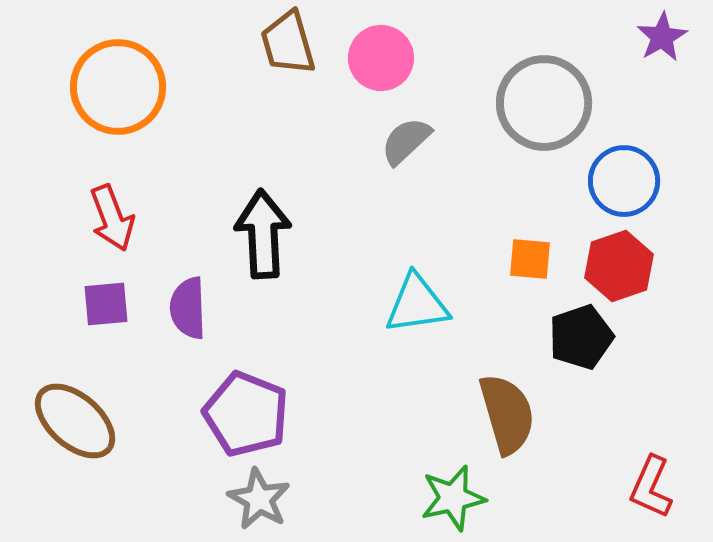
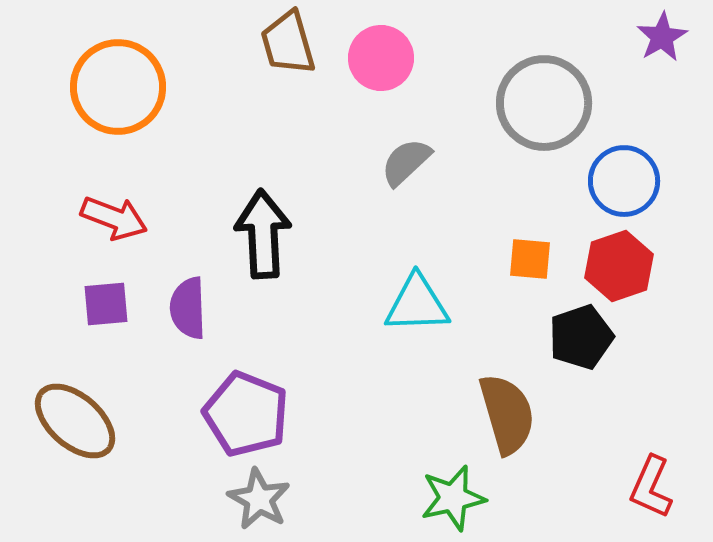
gray semicircle: moved 21 px down
red arrow: moved 2 px right; rotated 48 degrees counterclockwise
cyan triangle: rotated 6 degrees clockwise
